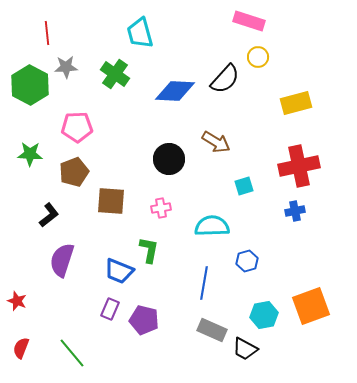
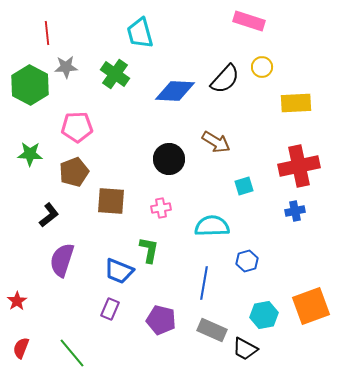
yellow circle: moved 4 px right, 10 px down
yellow rectangle: rotated 12 degrees clockwise
red star: rotated 18 degrees clockwise
purple pentagon: moved 17 px right
